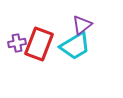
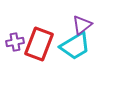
purple cross: moved 2 px left, 1 px up
